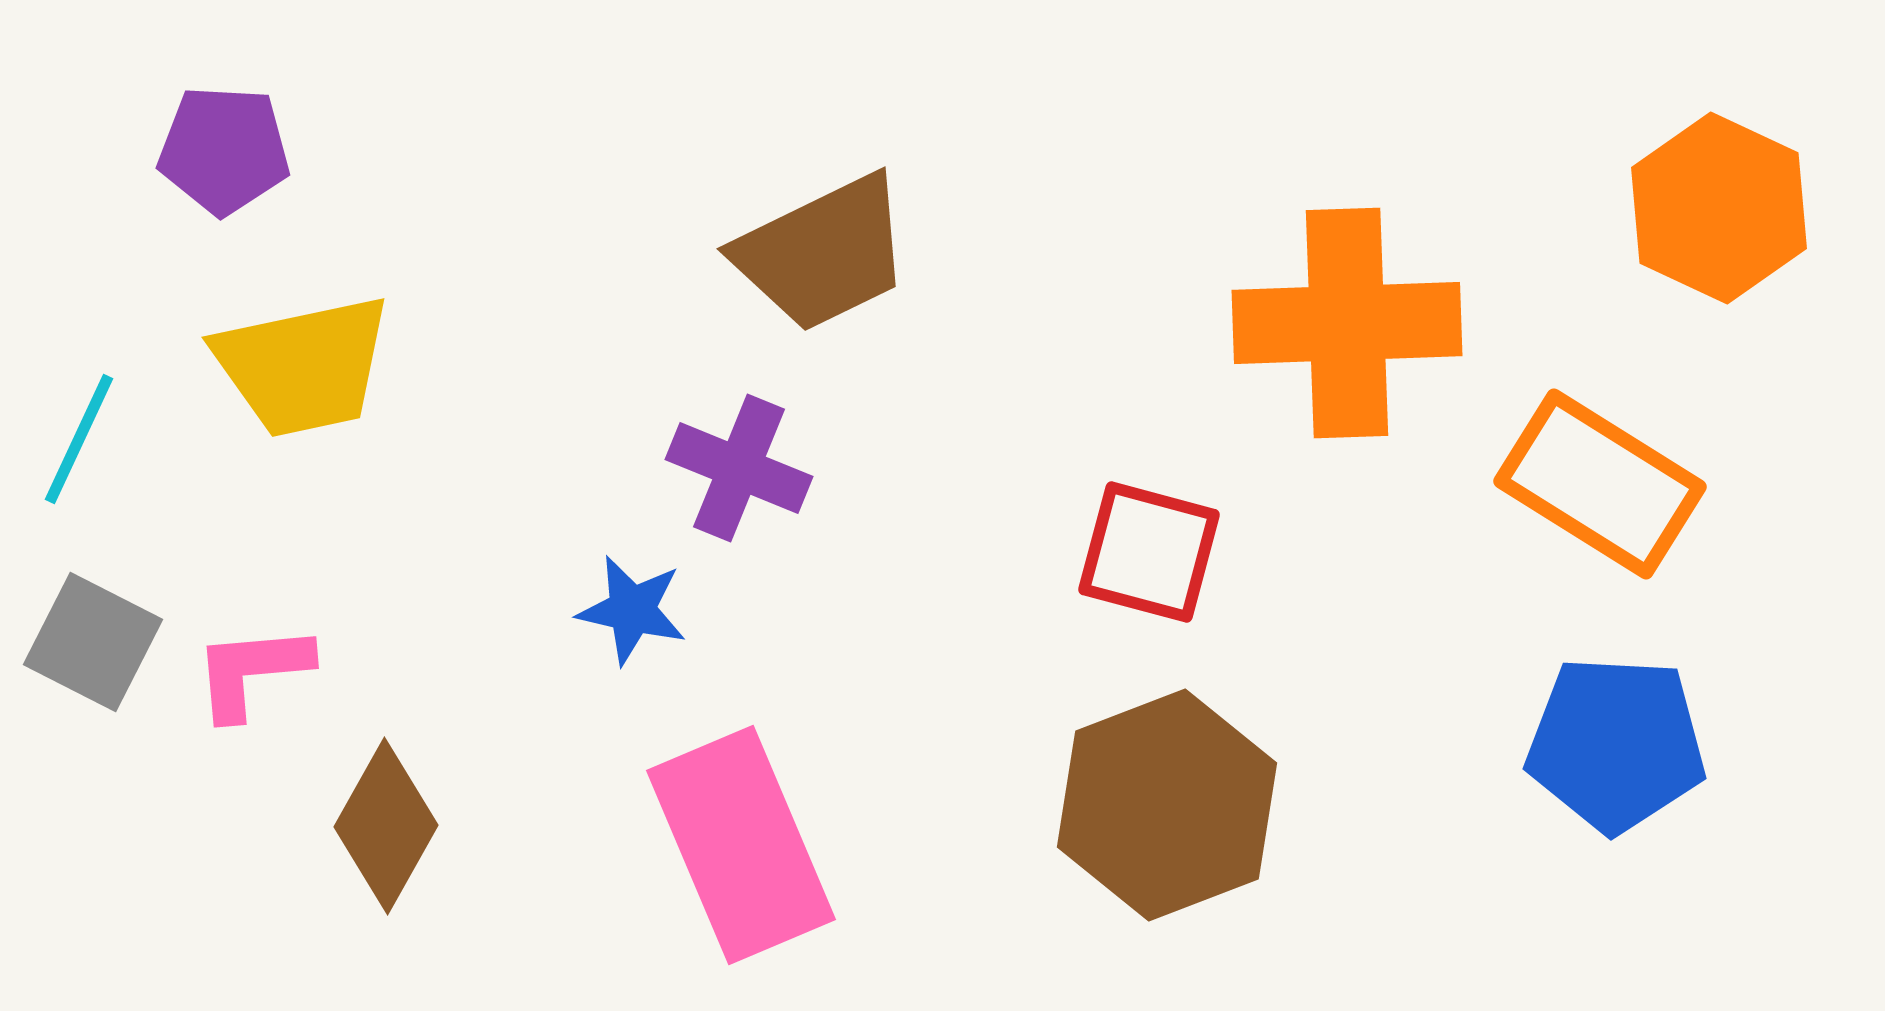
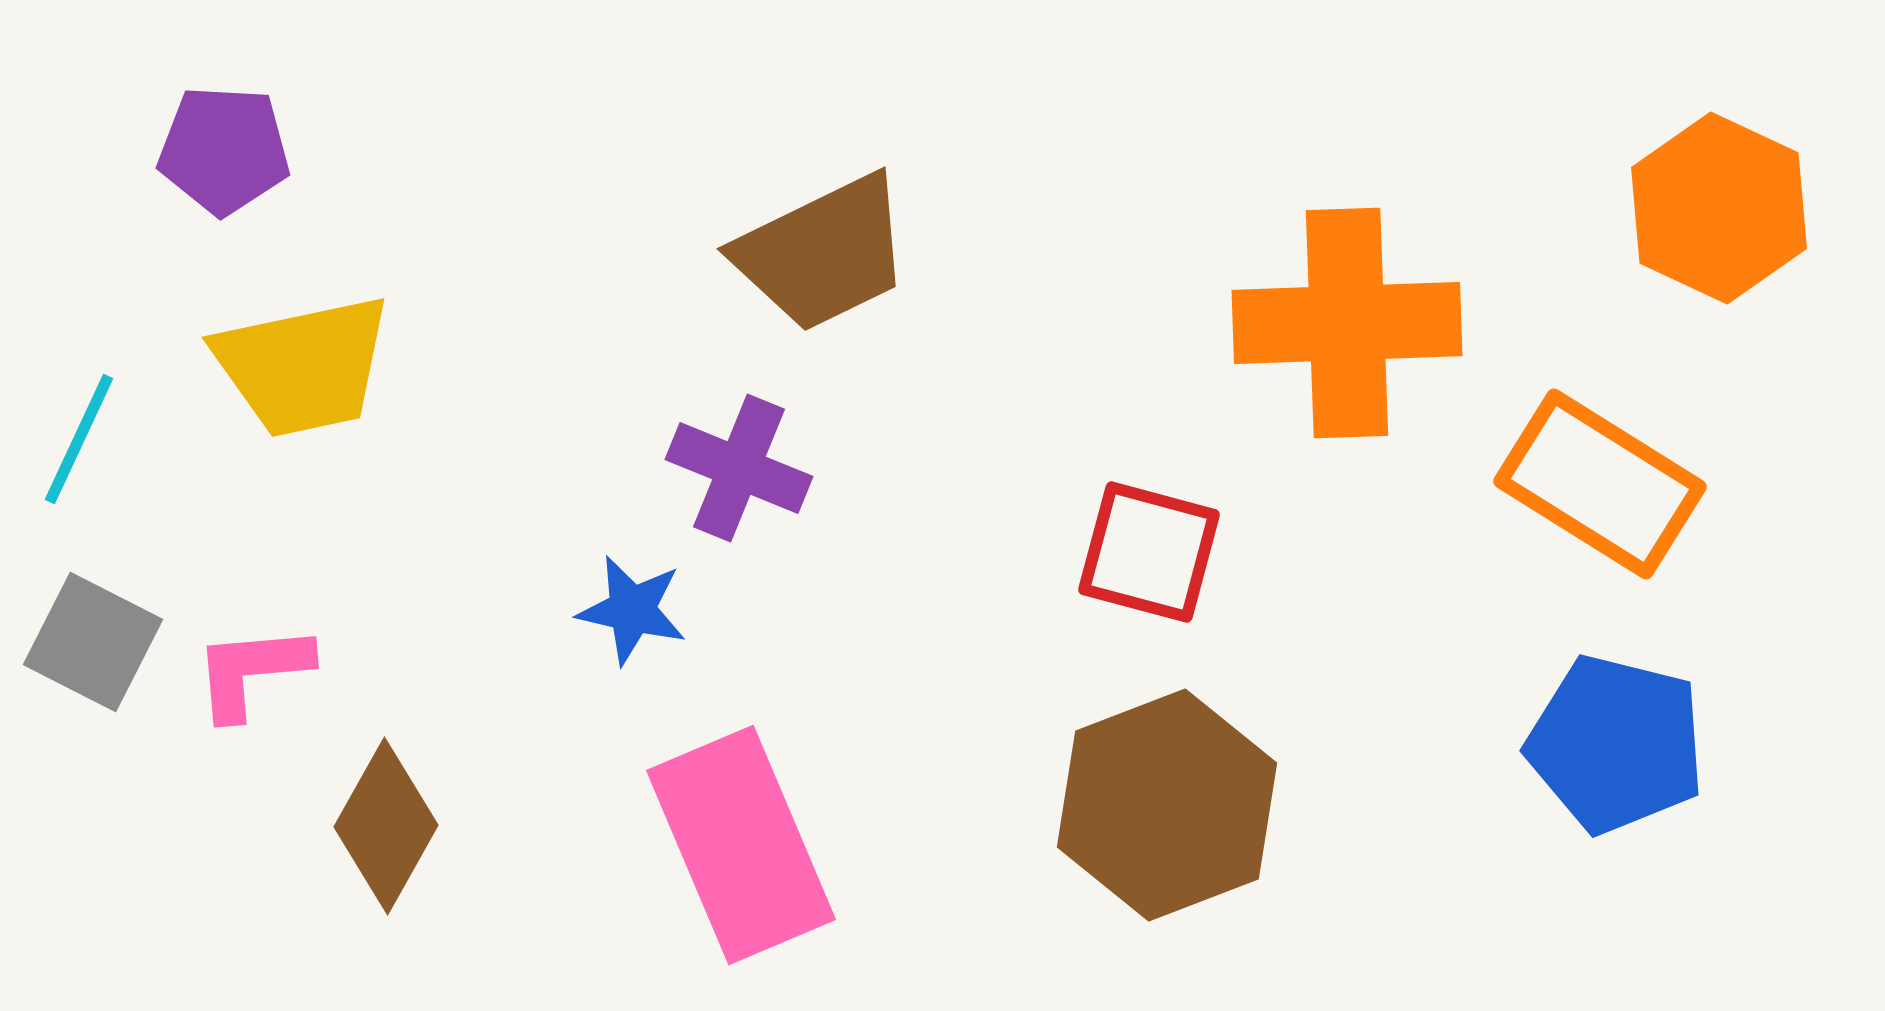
blue pentagon: rotated 11 degrees clockwise
